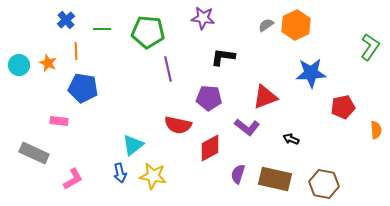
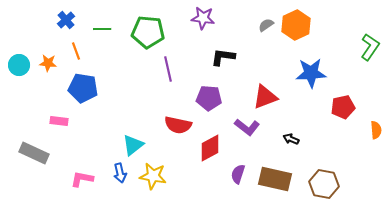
orange line: rotated 18 degrees counterclockwise
orange star: rotated 18 degrees counterclockwise
pink L-shape: moved 9 px right; rotated 140 degrees counterclockwise
